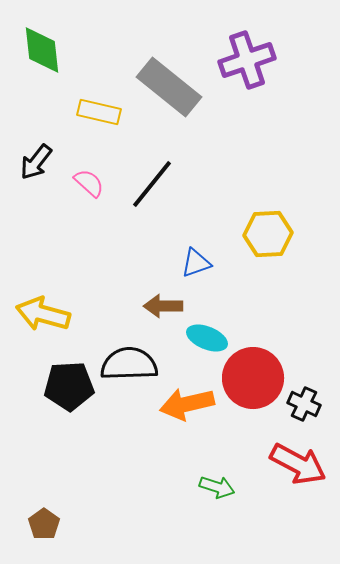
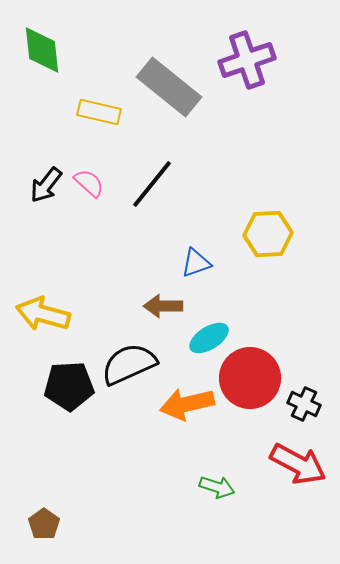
black arrow: moved 10 px right, 23 px down
cyan ellipse: moved 2 px right; rotated 54 degrees counterclockwise
black semicircle: rotated 22 degrees counterclockwise
red circle: moved 3 px left
